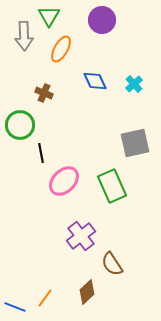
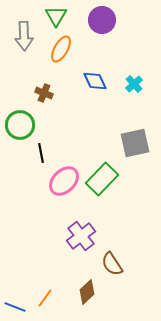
green triangle: moved 7 px right
green rectangle: moved 10 px left, 7 px up; rotated 68 degrees clockwise
